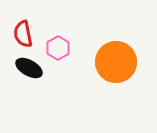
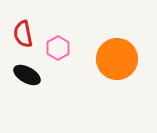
orange circle: moved 1 px right, 3 px up
black ellipse: moved 2 px left, 7 px down
